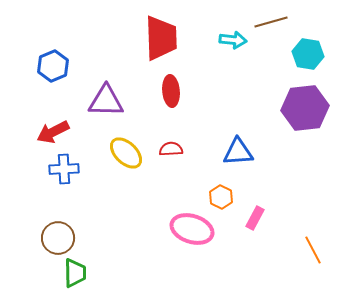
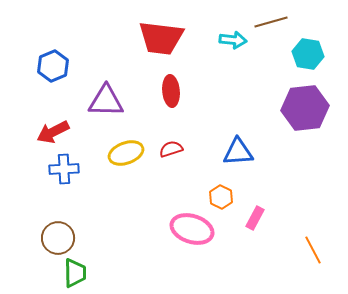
red trapezoid: rotated 99 degrees clockwise
red semicircle: rotated 15 degrees counterclockwise
yellow ellipse: rotated 64 degrees counterclockwise
